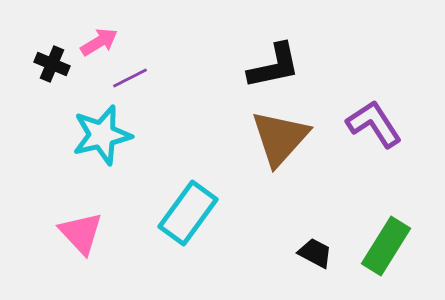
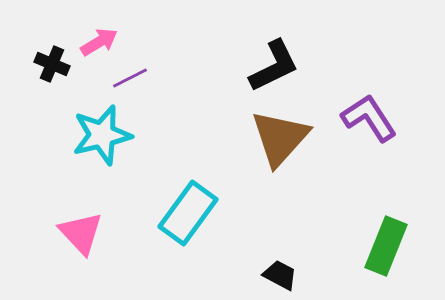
black L-shape: rotated 14 degrees counterclockwise
purple L-shape: moved 5 px left, 6 px up
green rectangle: rotated 10 degrees counterclockwise
black trapezoid: moved 35 px left, 22 px down
